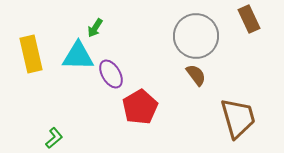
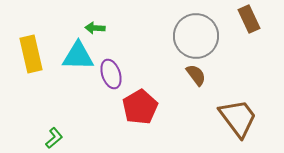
green arrow: rotated 60 degrees clockwise
purple ellipse: rotated 12 degrees clockwise
brown trapezoid: rotated 21 degrees counterclockwise
